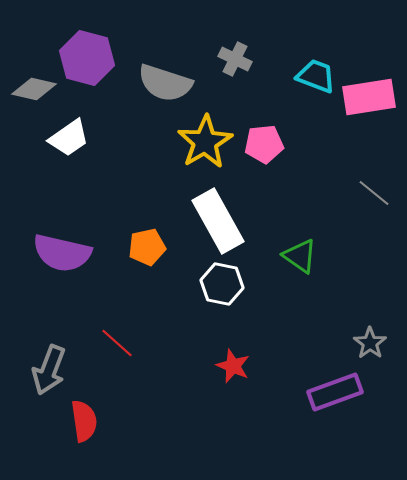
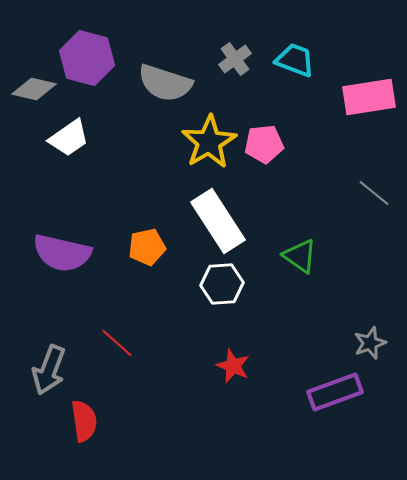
gray cross: rotated 28 degrees clockwise
cyan trapezoid: moved 21 px left, 16 px up
yellow star: moved 4 px right
white rectangle: rotated 4 degrees counterclockwise
white hexagon: rotated 15 degrees counterclockwise
gray star: rotated 16 degrees clockwise
